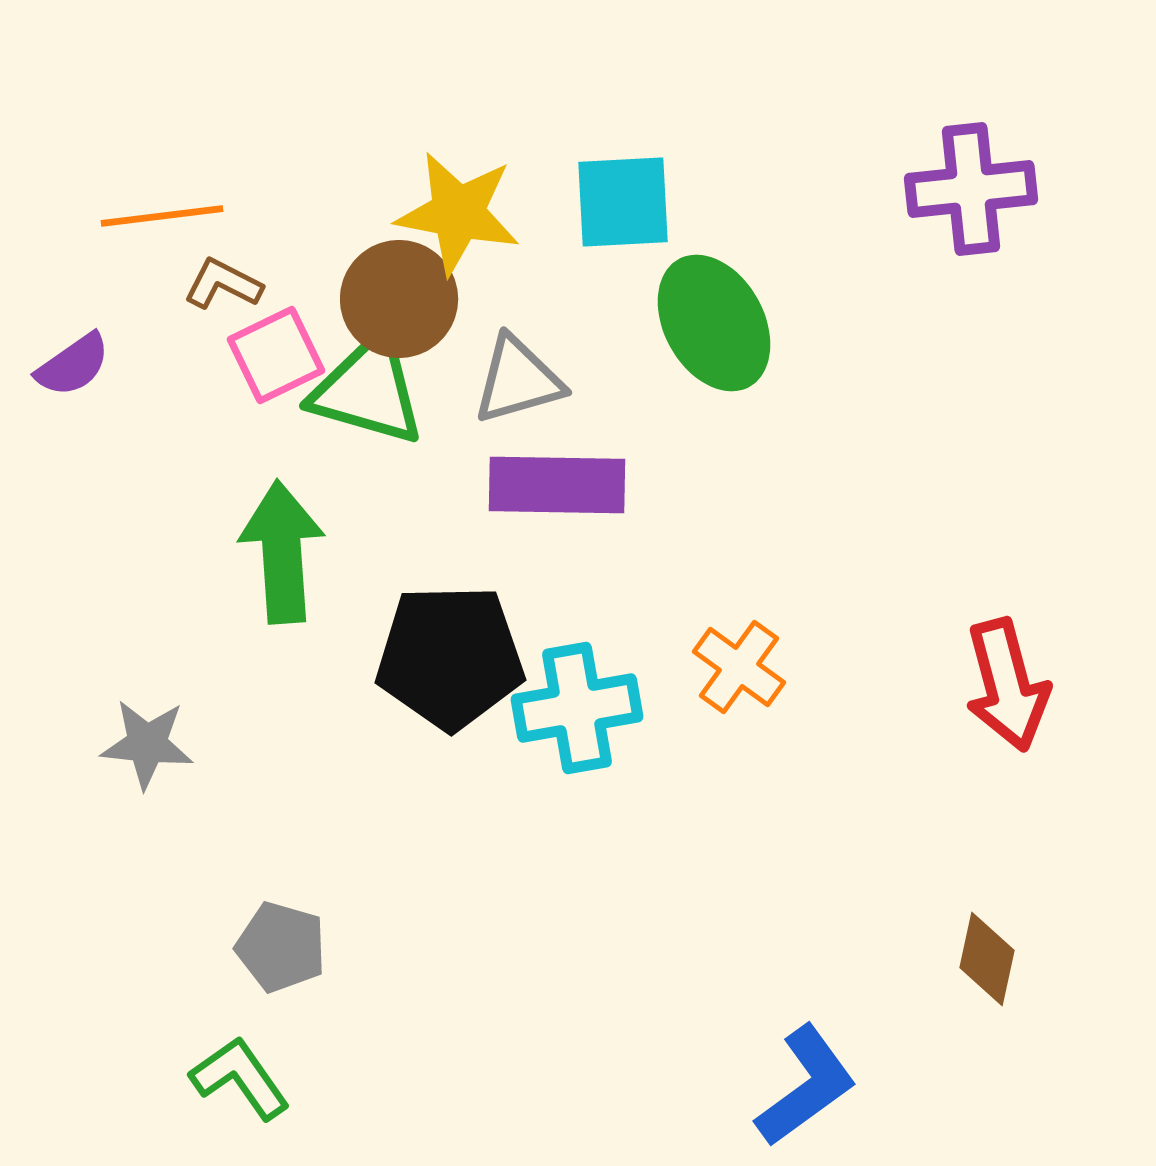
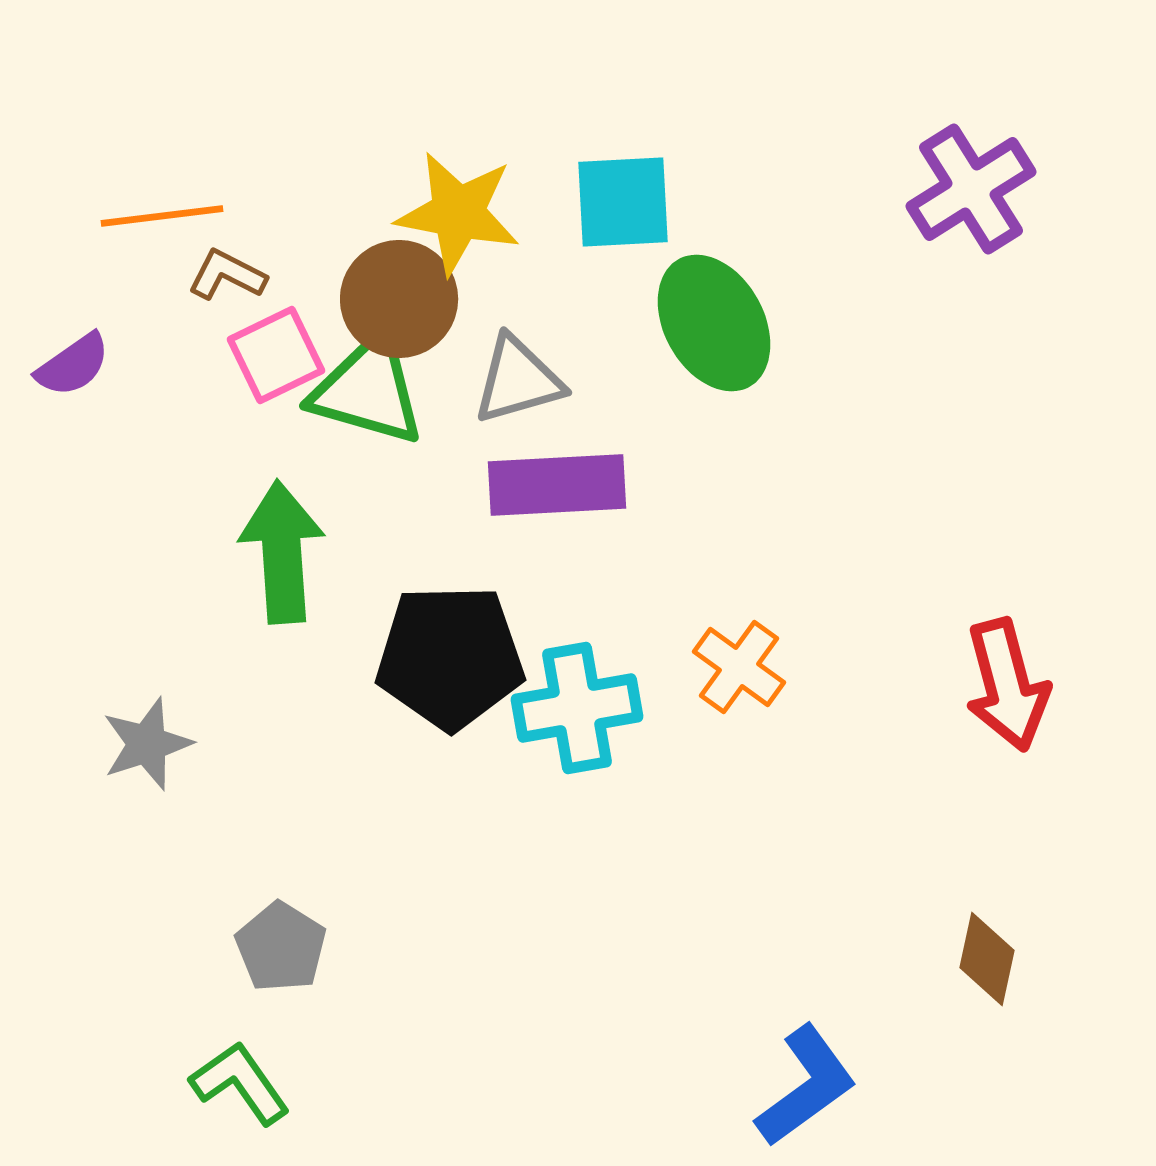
purple cross: rotated 26 degrees counterclockwise
brown L-shape: moved 4 px right, 9 px up
purple rectangle: rotated 4 degrees counterclockwise
gray star: rotated 24 degrees counterclockwise
gray pentagon: rotated 16 degrees clockwise
green L-shape: moved 5 px down
